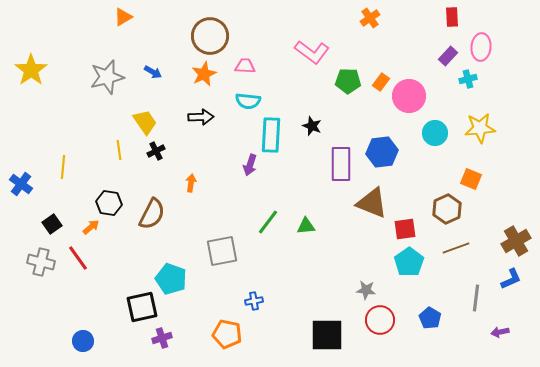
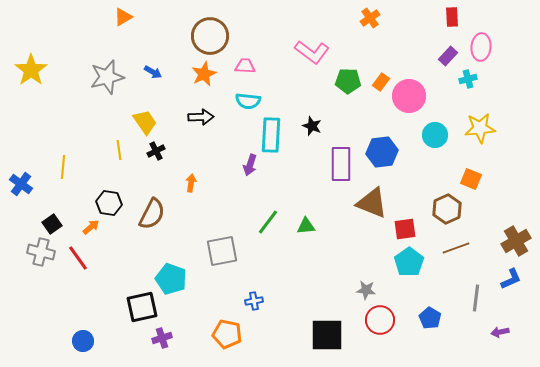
cyan circle at (435, 133): moved 2 px down
gray cross at (41, 262): moved 10 px up
